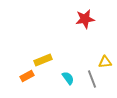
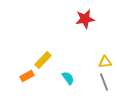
yellow rectangle: rotated 24 degrees counterclockwise
gray line: moved 12 px right, 3 px down
